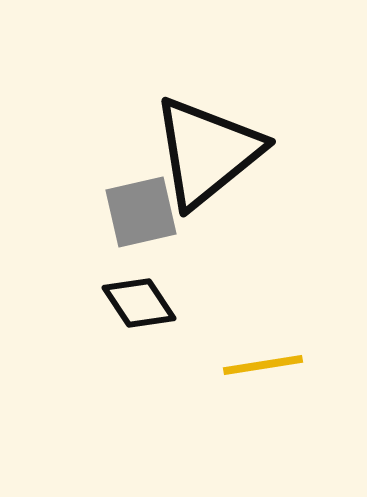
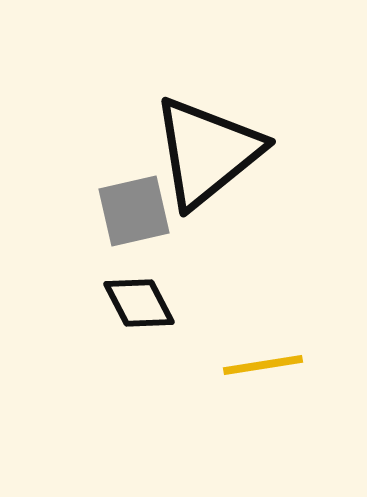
gray square: moved 7 px left, 1 px up
black diamond: rotated 6 degrees clockwise
